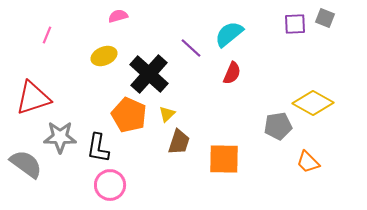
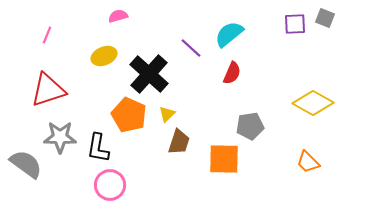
red triangle: moved 15 px right, 8 px up
gray pentagon: moved 28 px left
